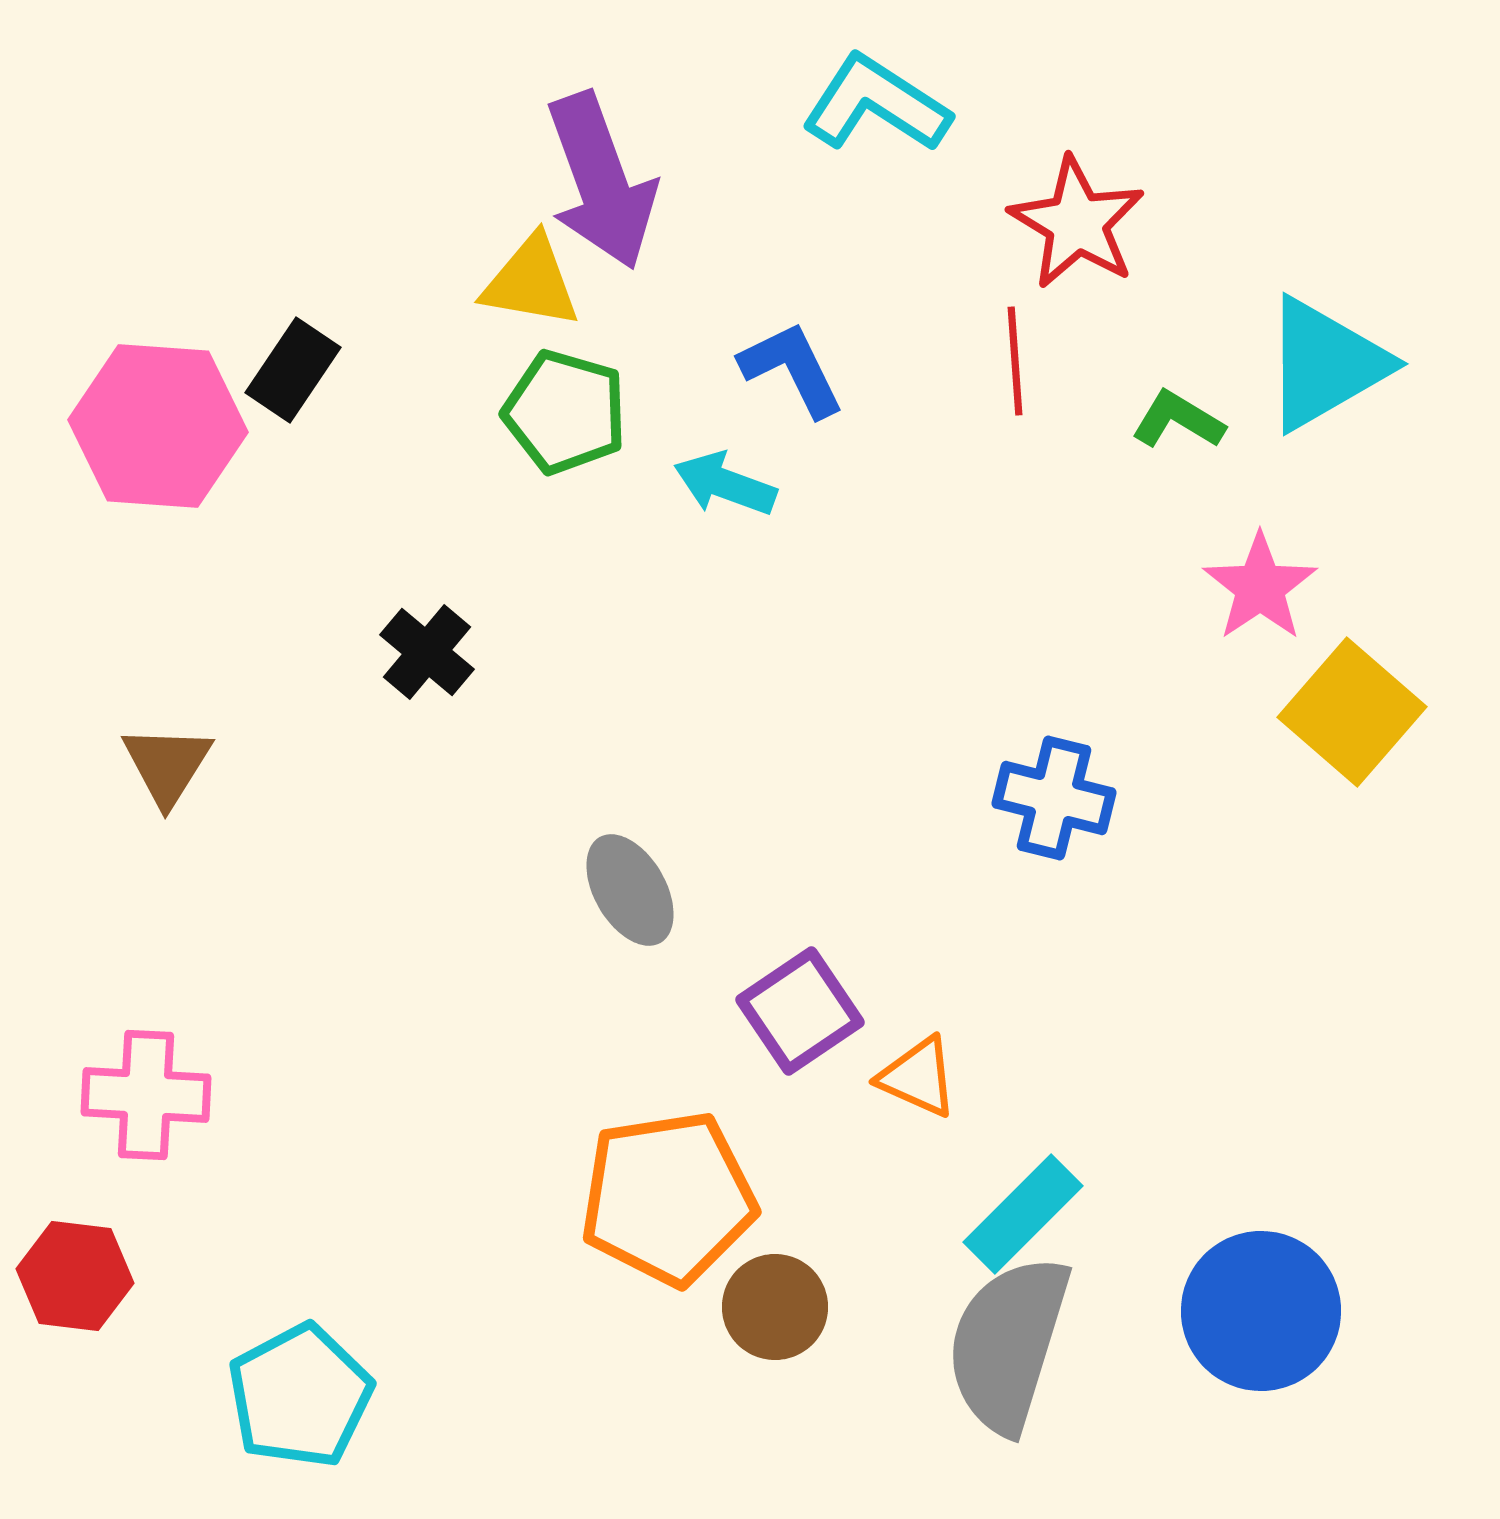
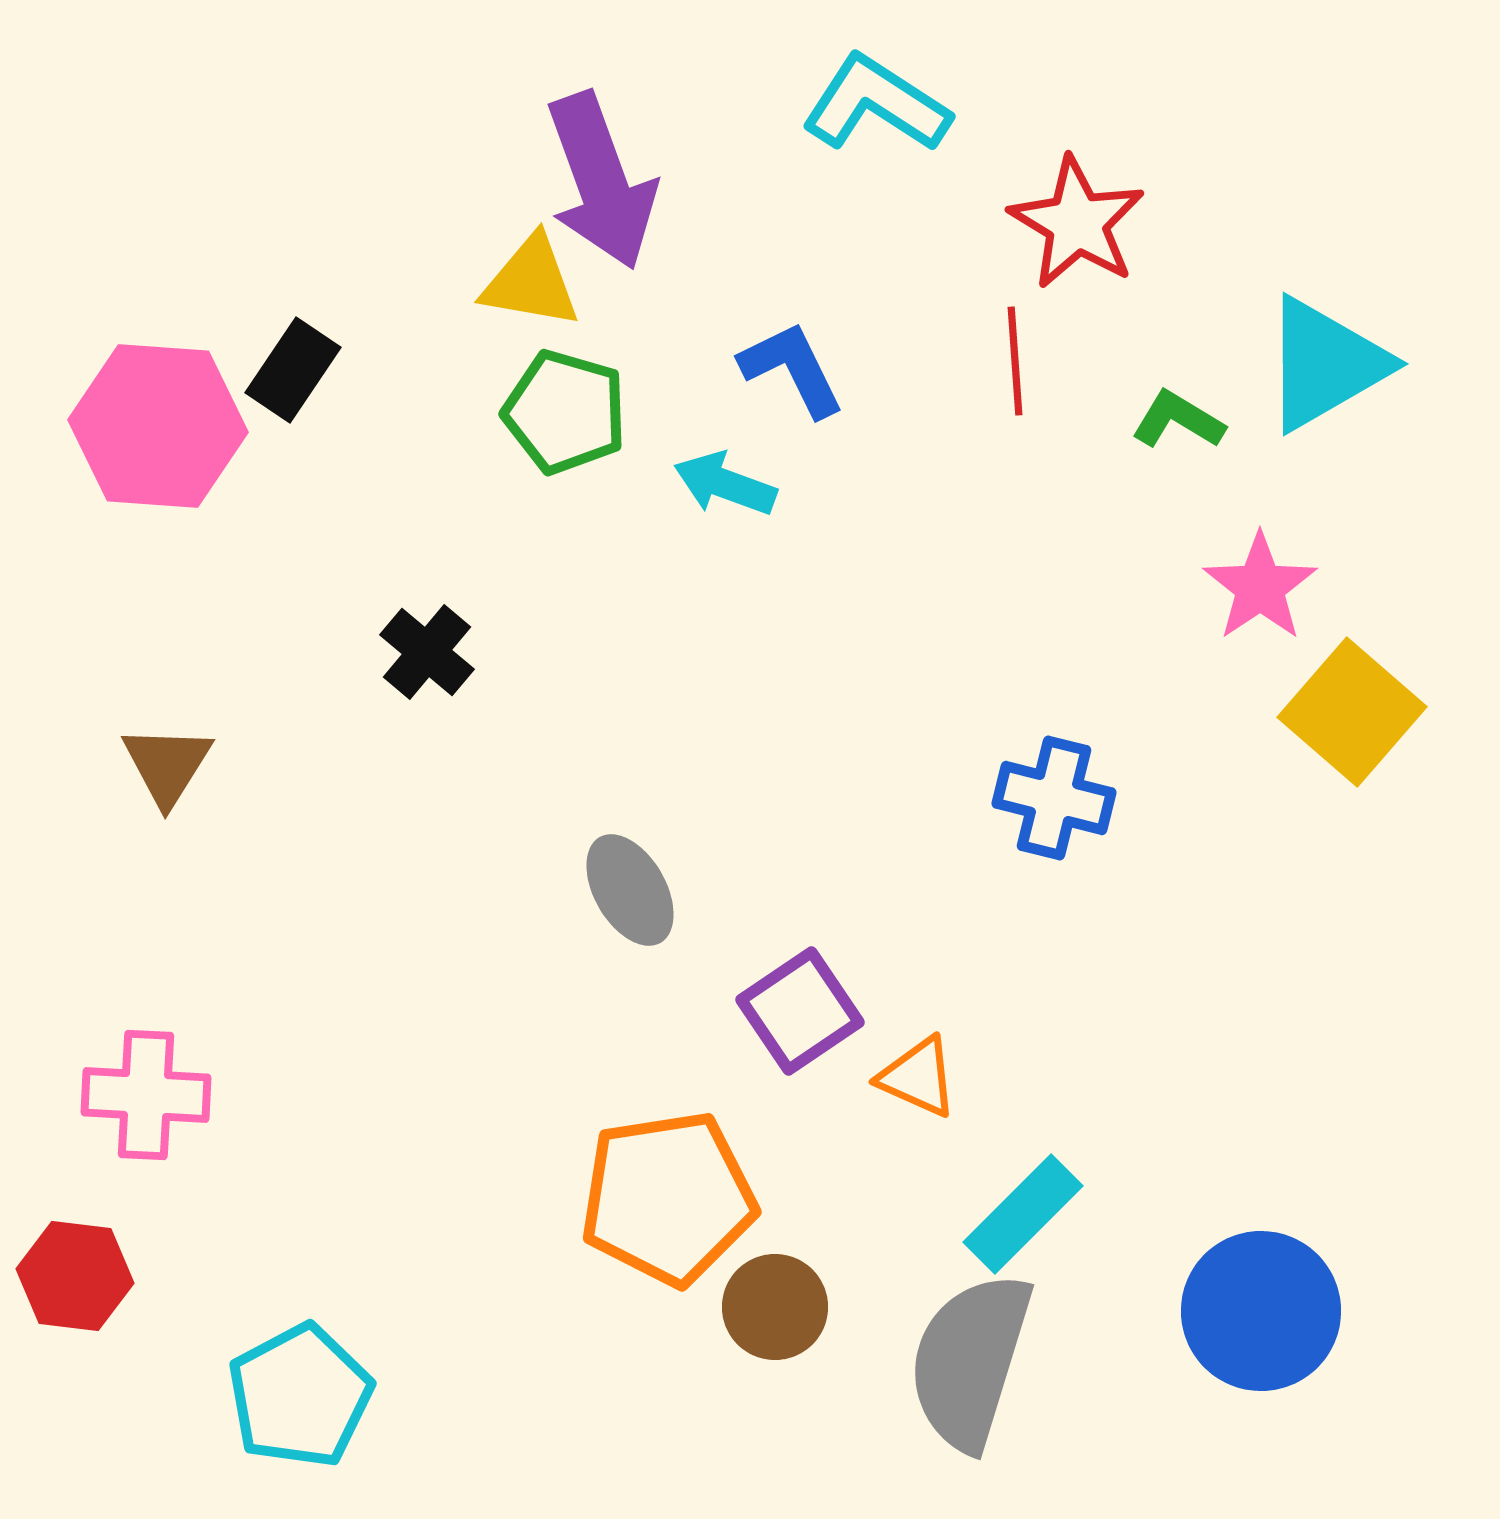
gray semicircle: moved 38 px left, 17 px down
